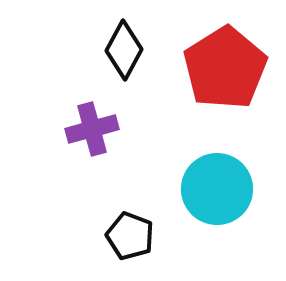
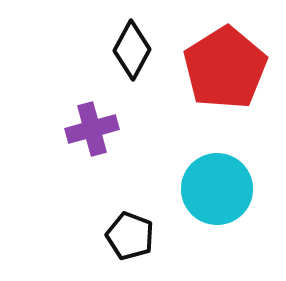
black diamond: moved 8 px right
